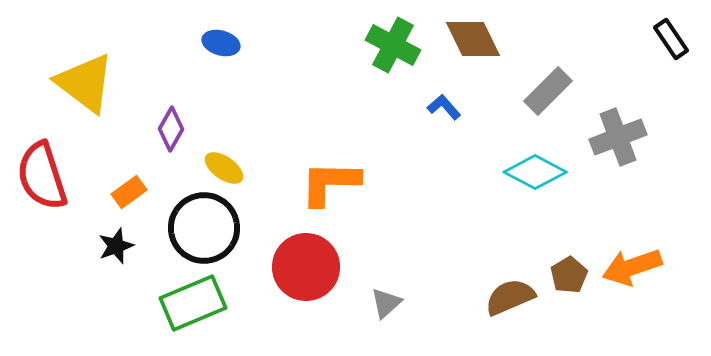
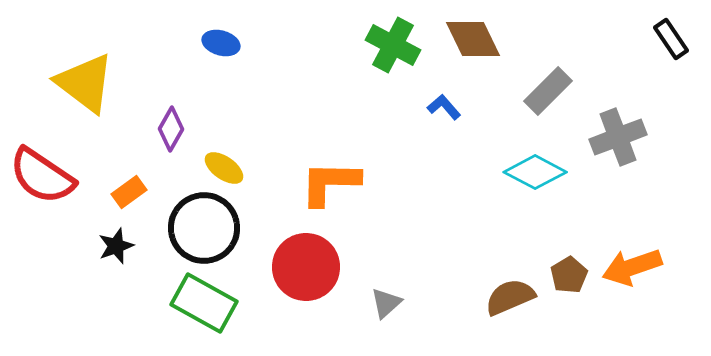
red semicircle: rotated 38 degrees counterclockwise
green rectangle: moved 11 px right; rotated 52 degrees clockwise
